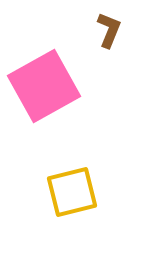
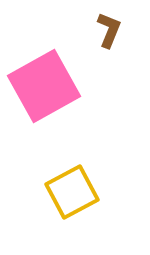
yellow square: rotated 14 degrees counterclockwise
